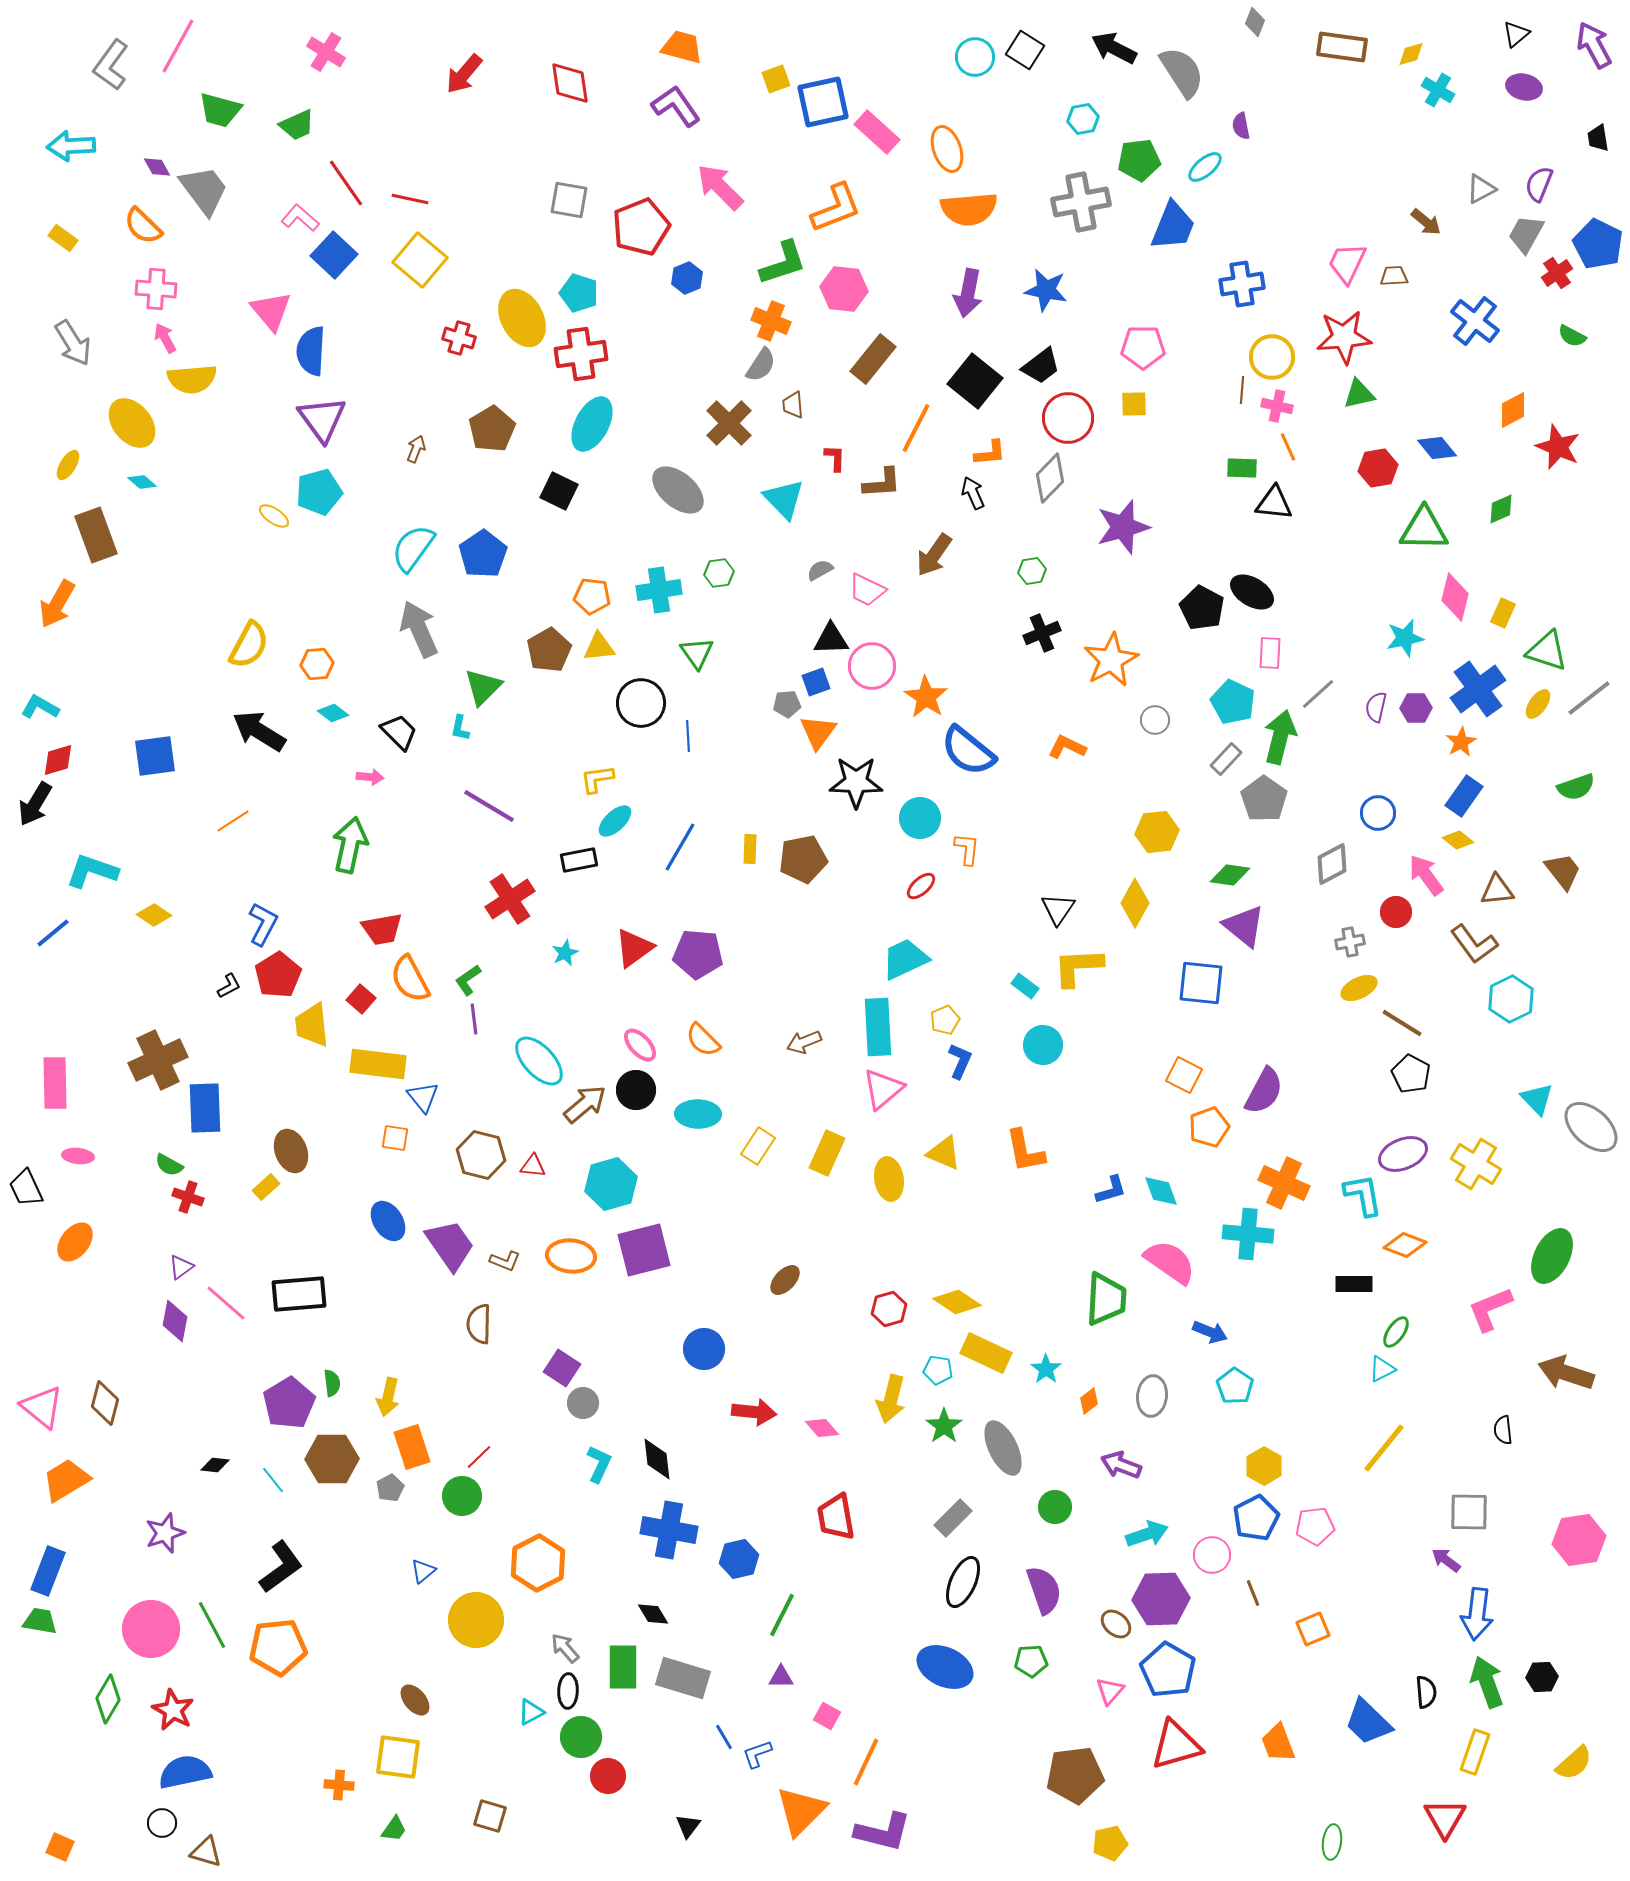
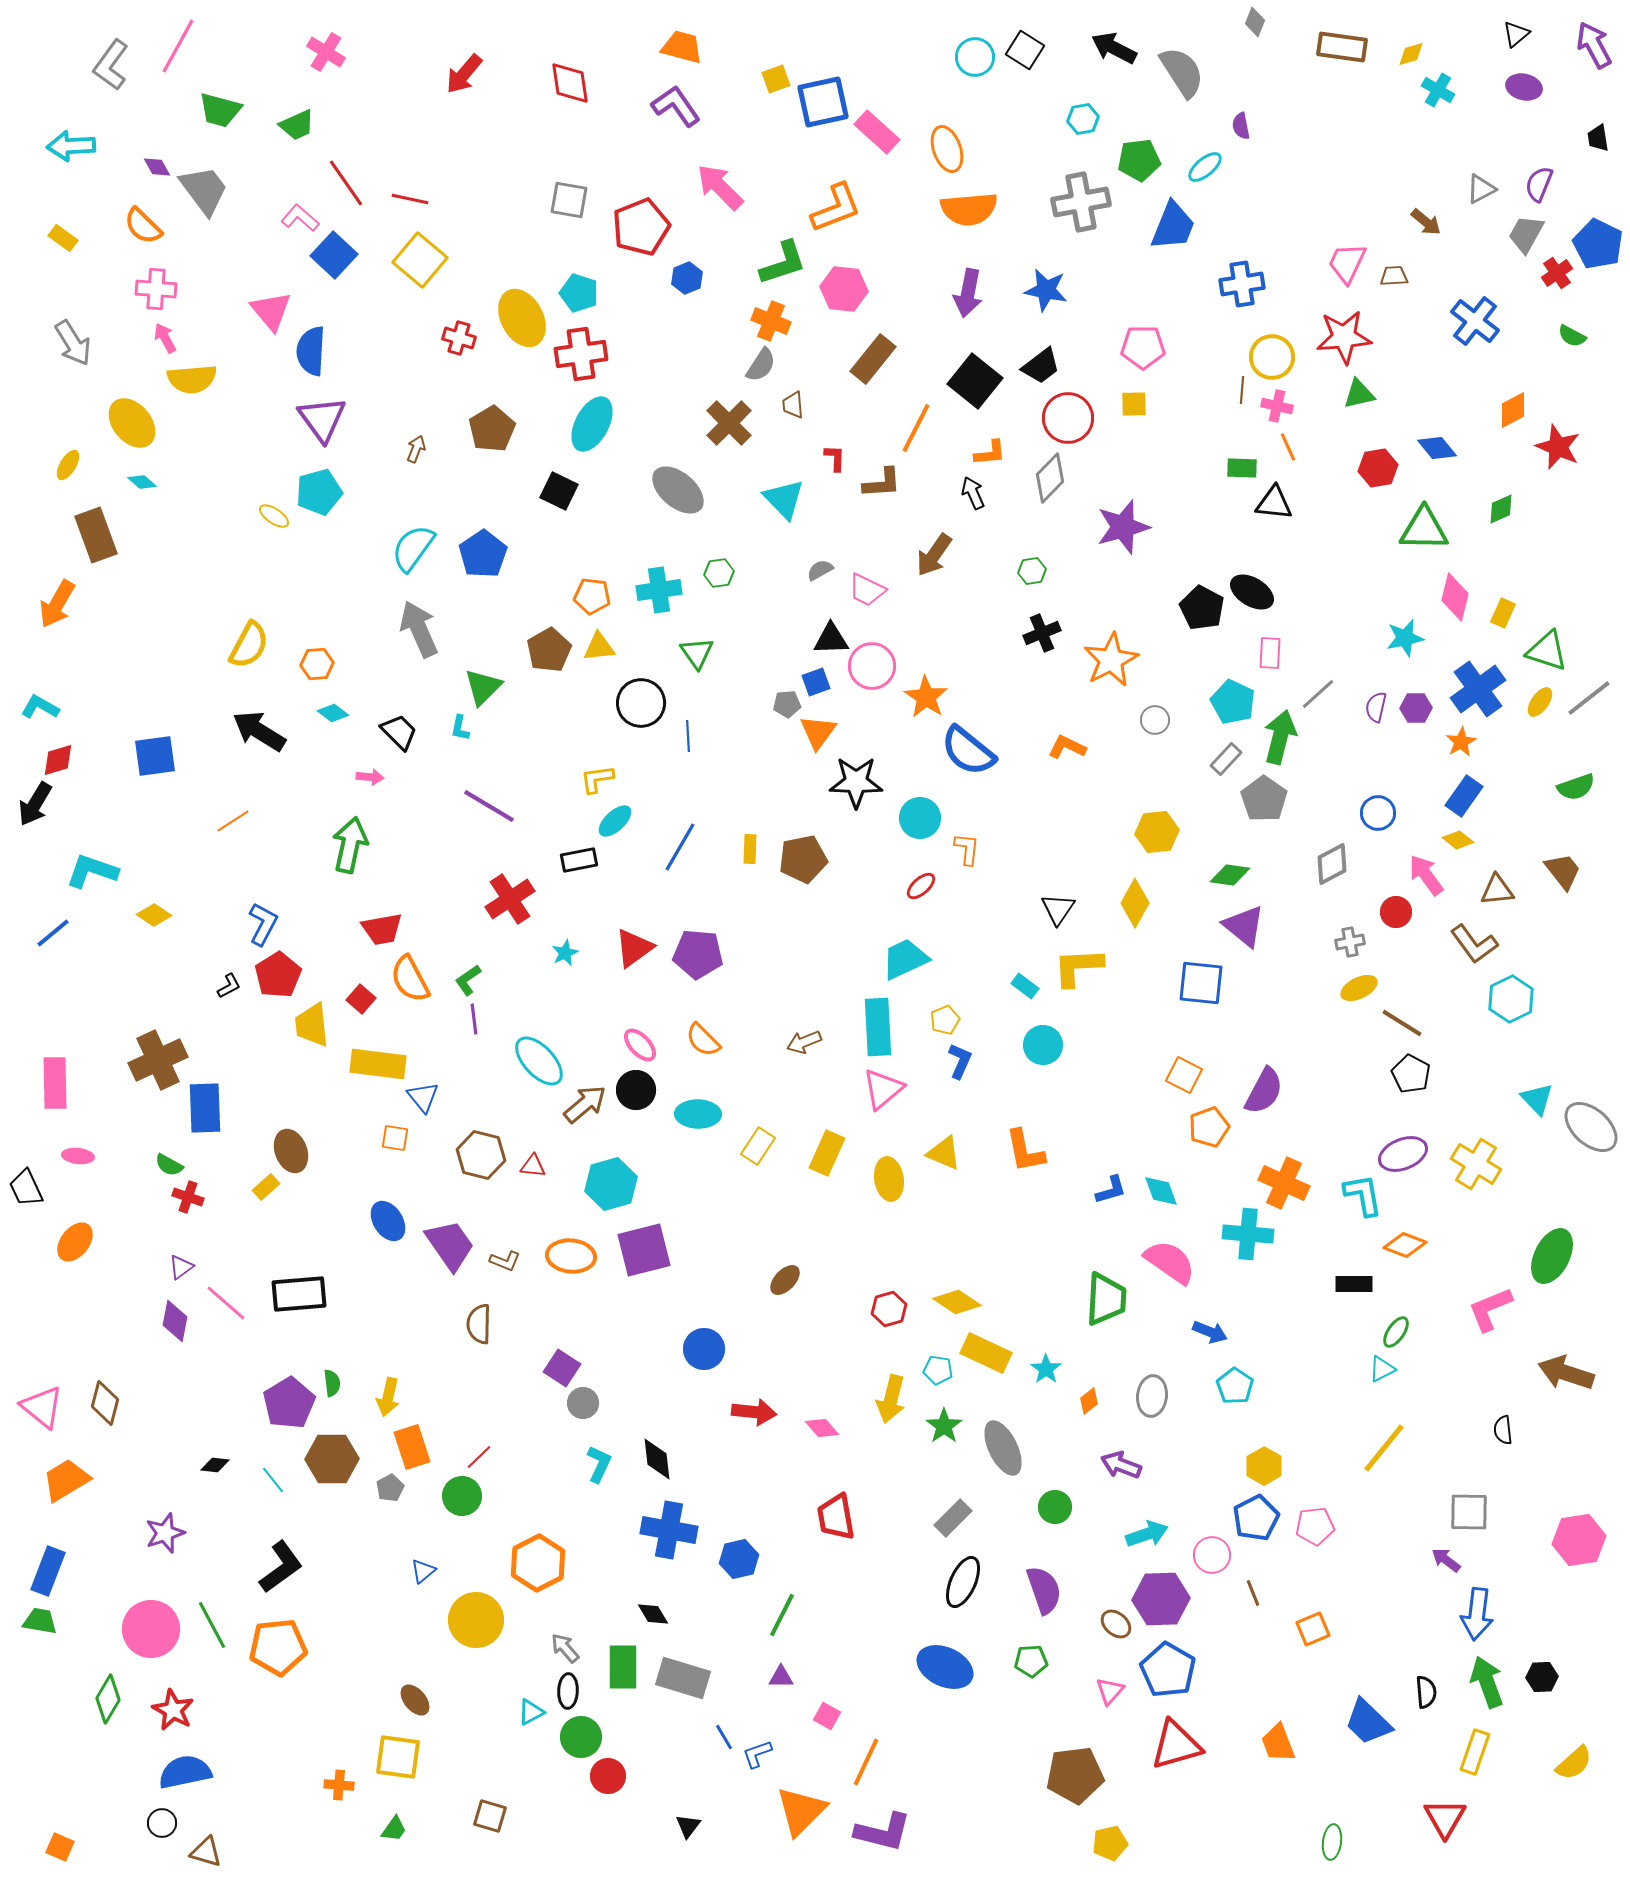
yellow ellipse at (1538, 704): moved 2 px right, 2 px up
